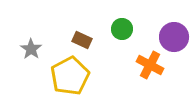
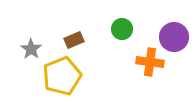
brown rectangle: moved 8 px left; rotated 48 degrees counterclockwise
orange cross: moved 3 px up; rotated 20 degrees counterclockwise
yellow pentagon: moved 8 px left; rotated 6 degrees clockwise
